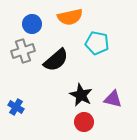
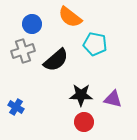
orange semicircle: rotated 50 degrees clockwise
cyan pentagon: moved 2 px left, 1 px down
black star: rotated 25 degrees counterclockwise
